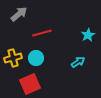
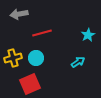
gray arrow: rotated 150 degrees counterclockwise
